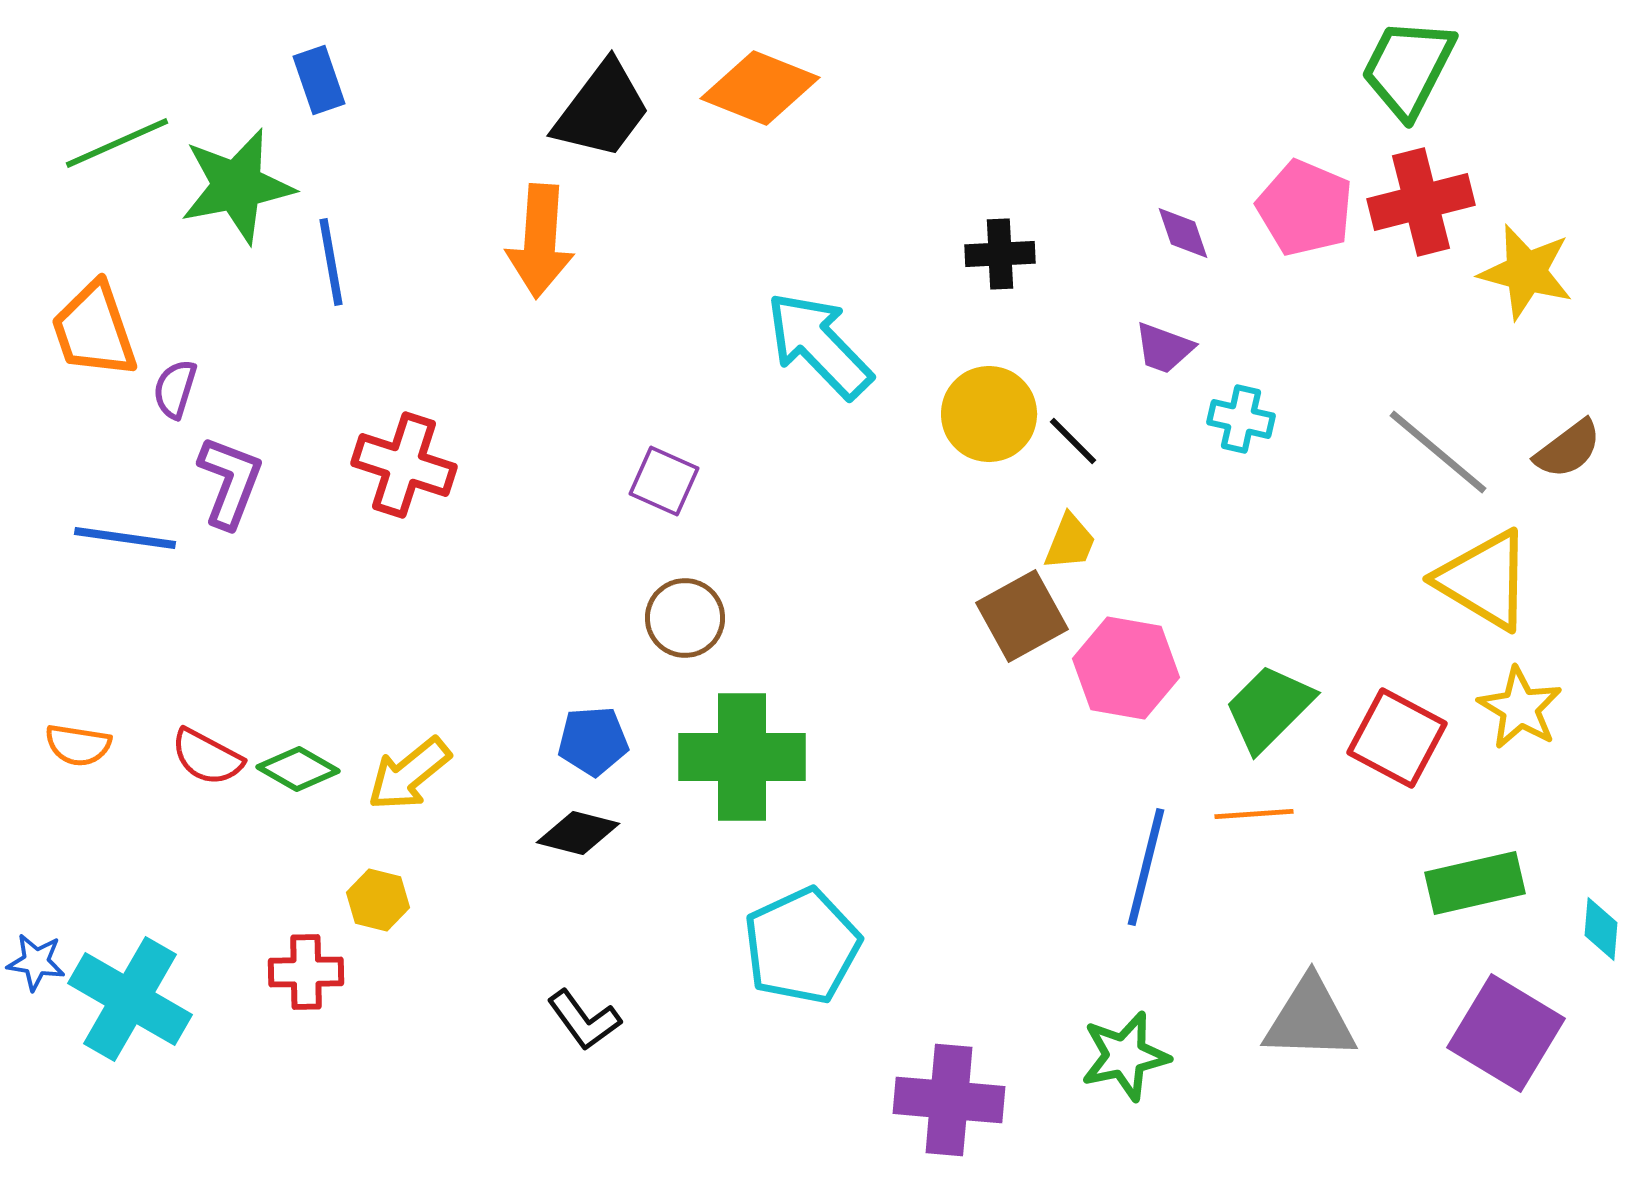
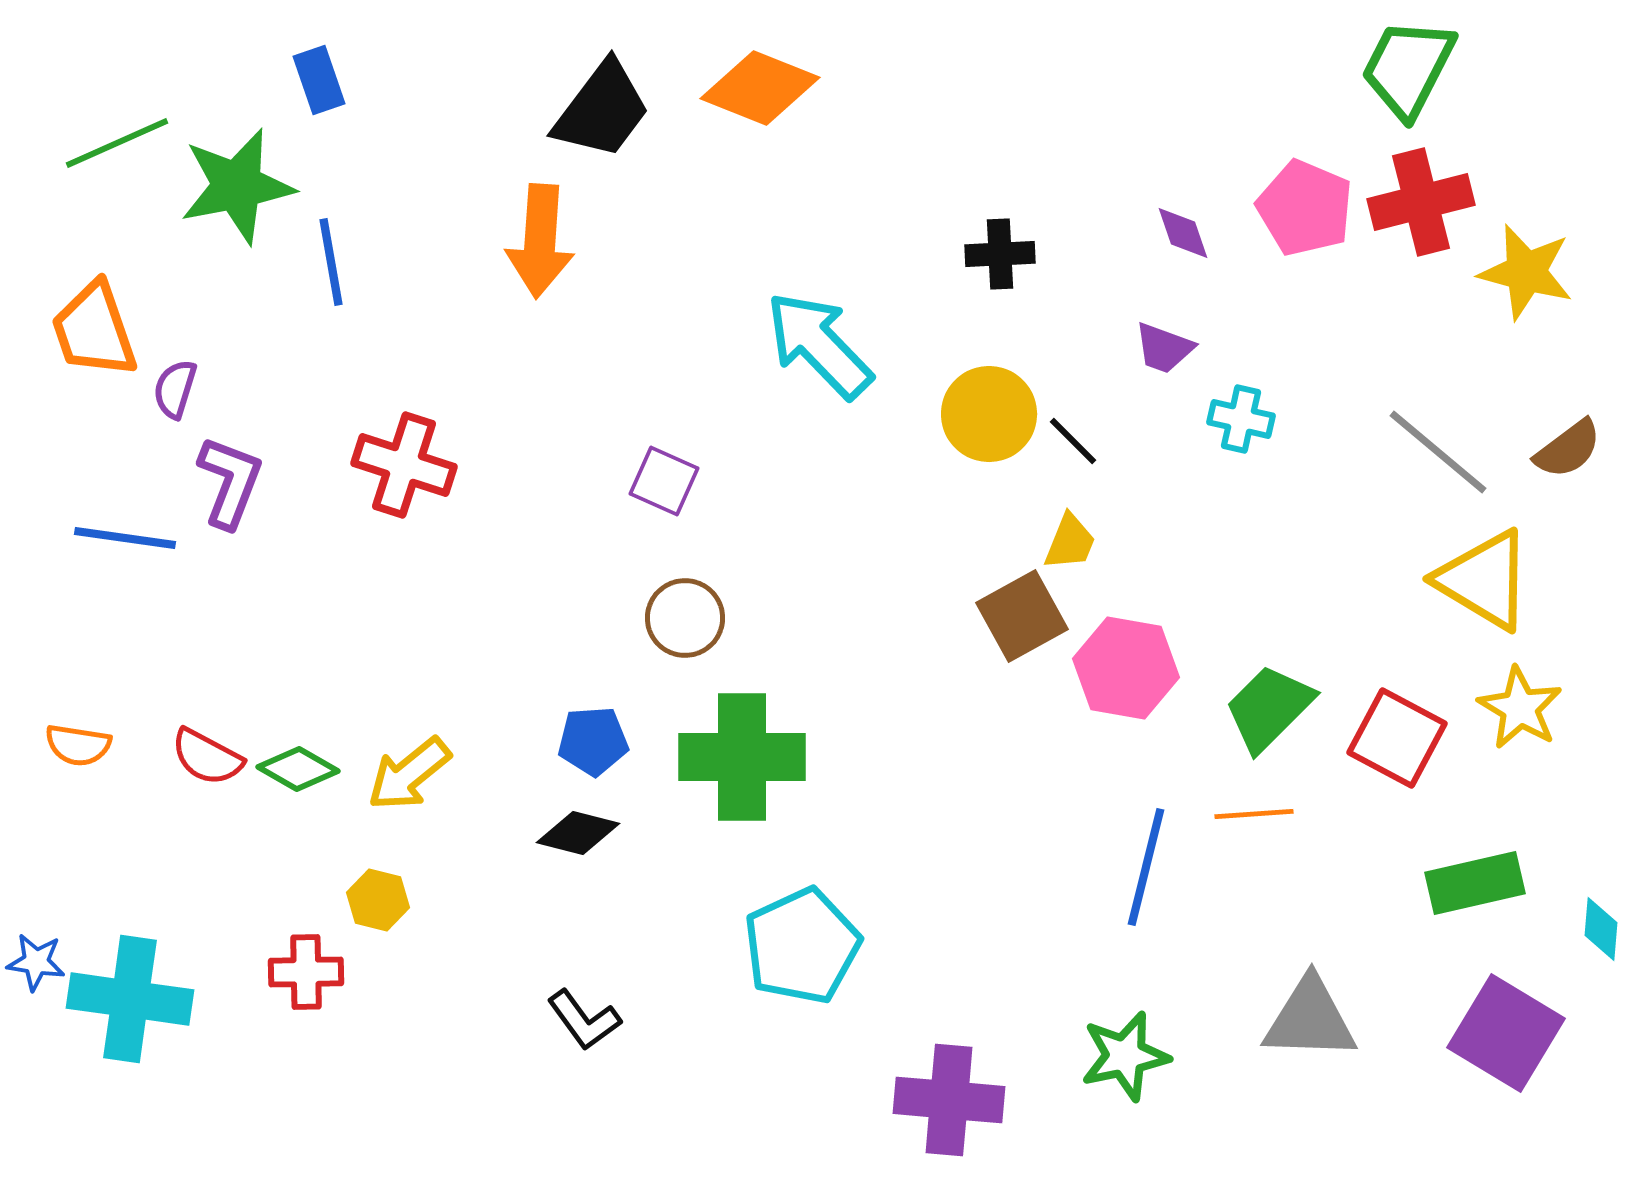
cyan cross at (130, 999): rotated 22 degrees counterclockwise
